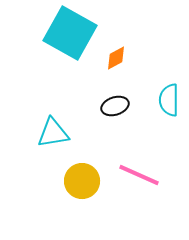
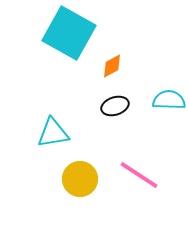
cyan square: moved 1 px left
orange diamond: moved 4 px left, 8 px down
cyan semicircle: rotated 92 degrees clockwise
pink line: rotated 9 degrees clockwise
yellow circle: moved 2 px left, 2 px up
